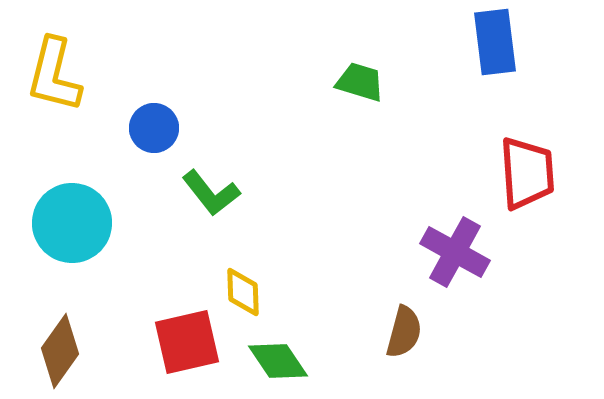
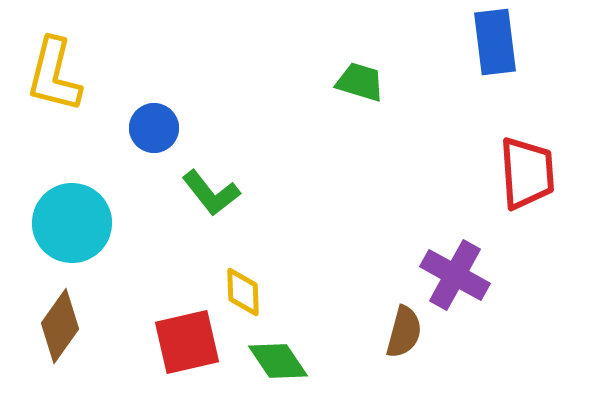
purple cross: moved 23 px down
brown diamond: moved 25 px up
